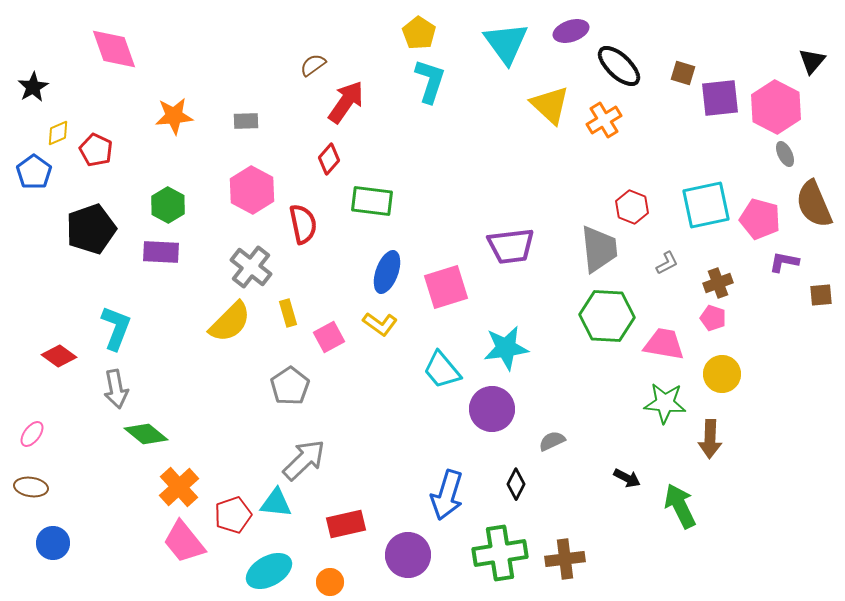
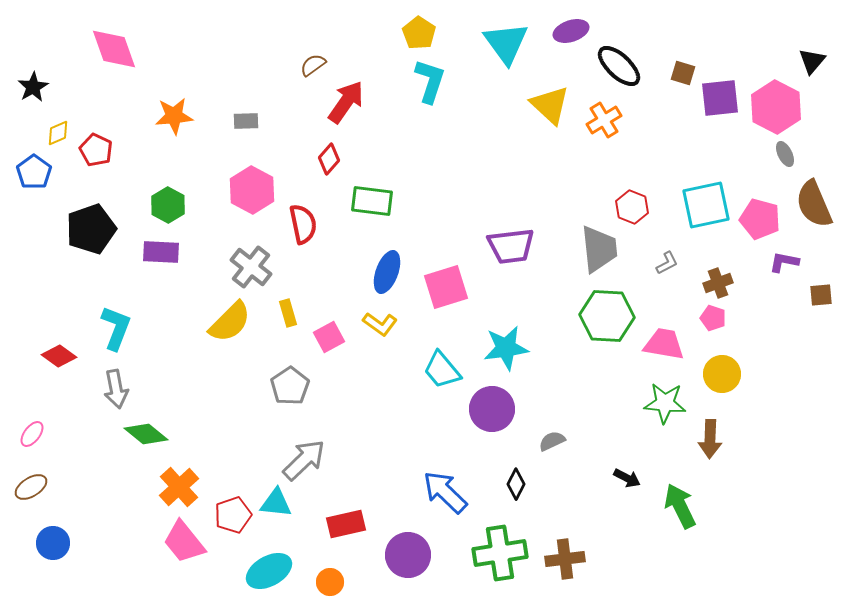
brown ellipse at (31, 487): rotated 40 degrees counterclockwise
blue arrow at (447, 495): moved 2 px left, 3 px up; rotated 117 degrees clockwise
